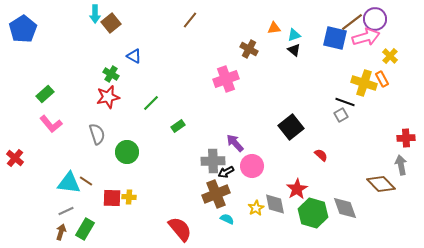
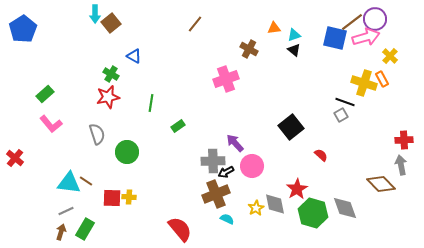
brown line at (190, 20): moved 5 px right, 4 px down
green line at (151, 103): rotated 36 degrees counterclockwise
red cross at (406, 138): moved 2 px left, 2 px down
